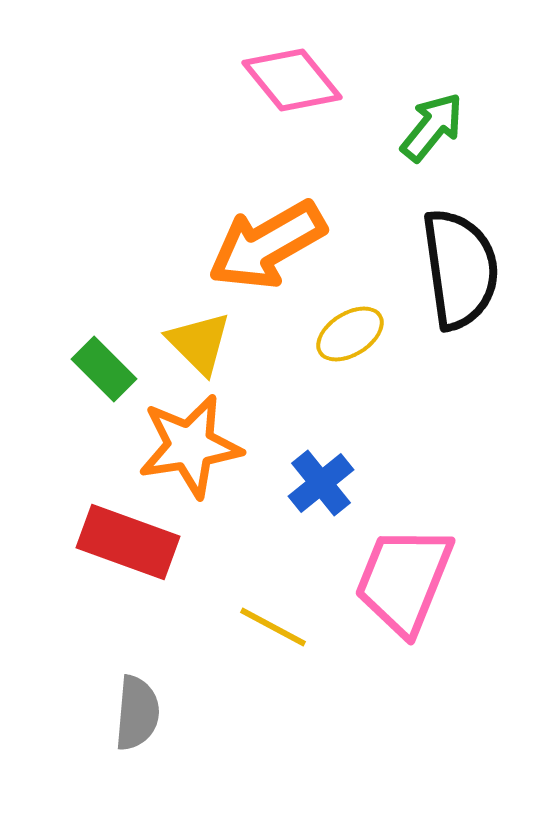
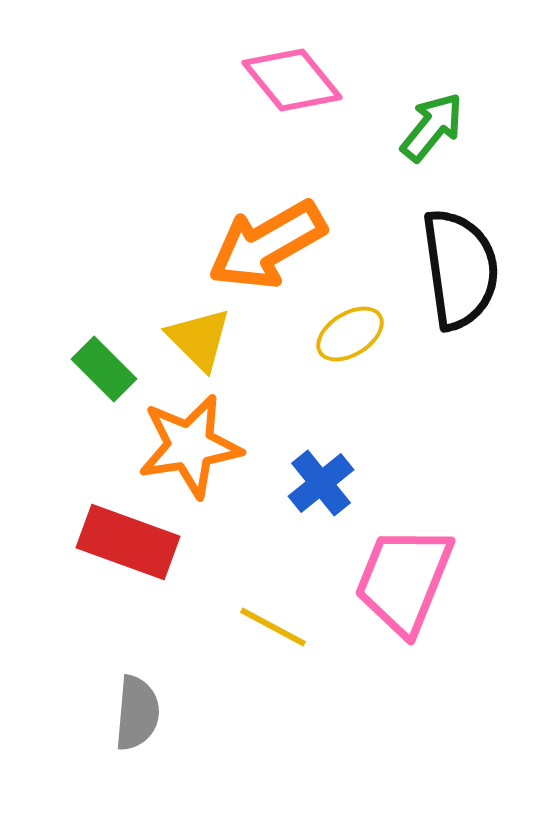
yellow triangle: moved 4 px up
